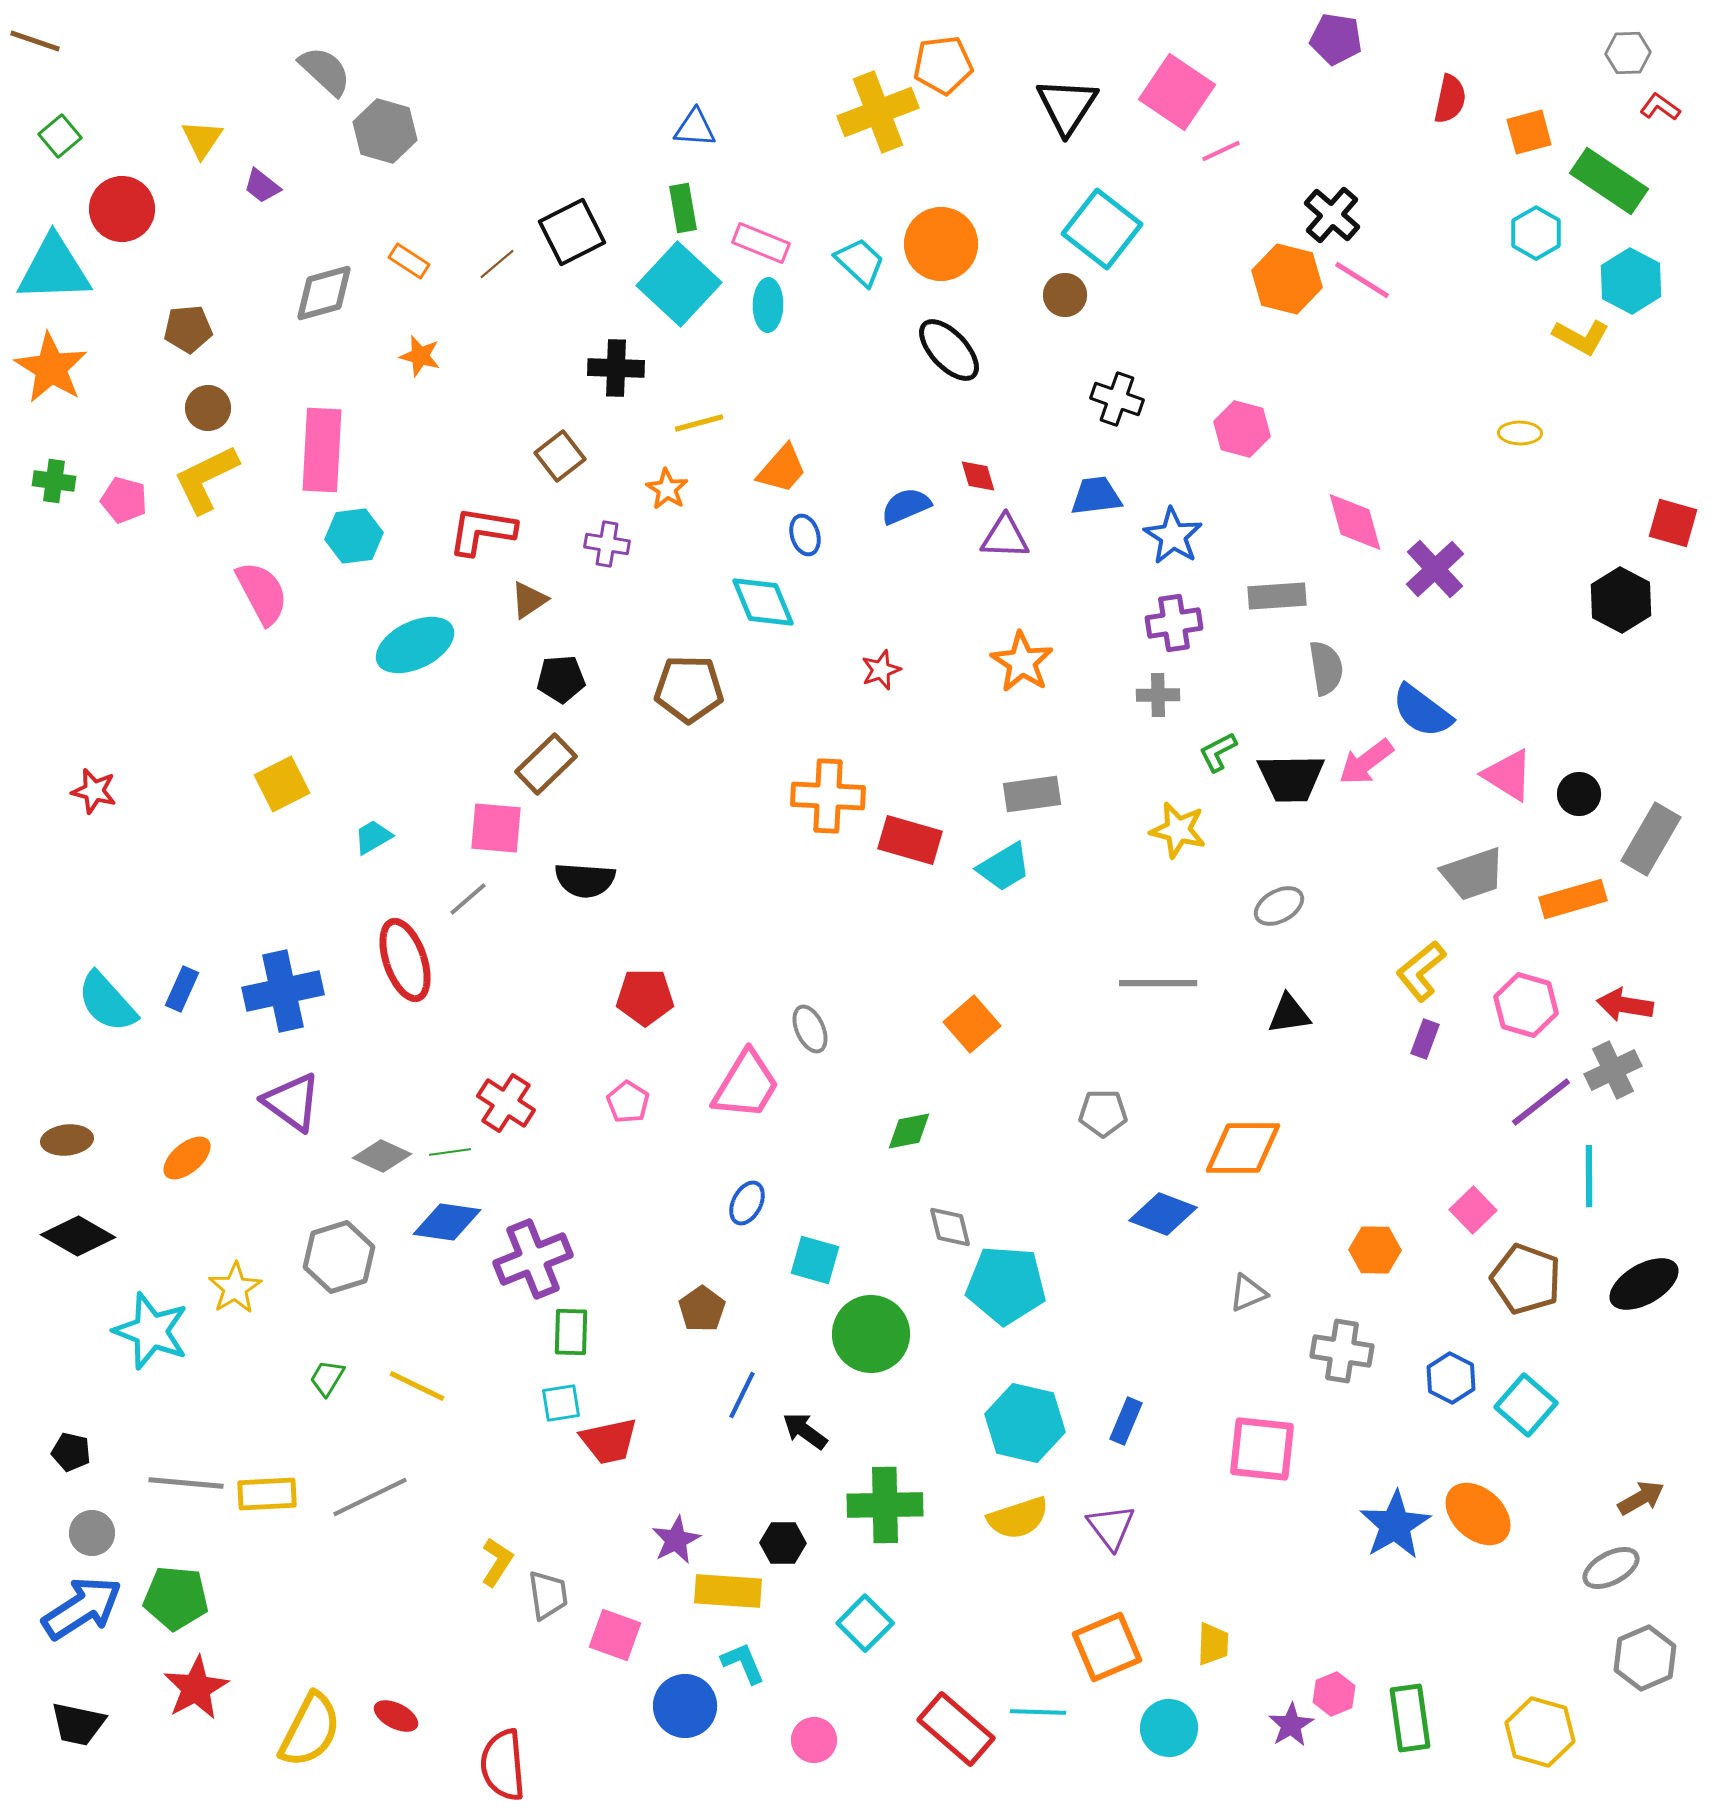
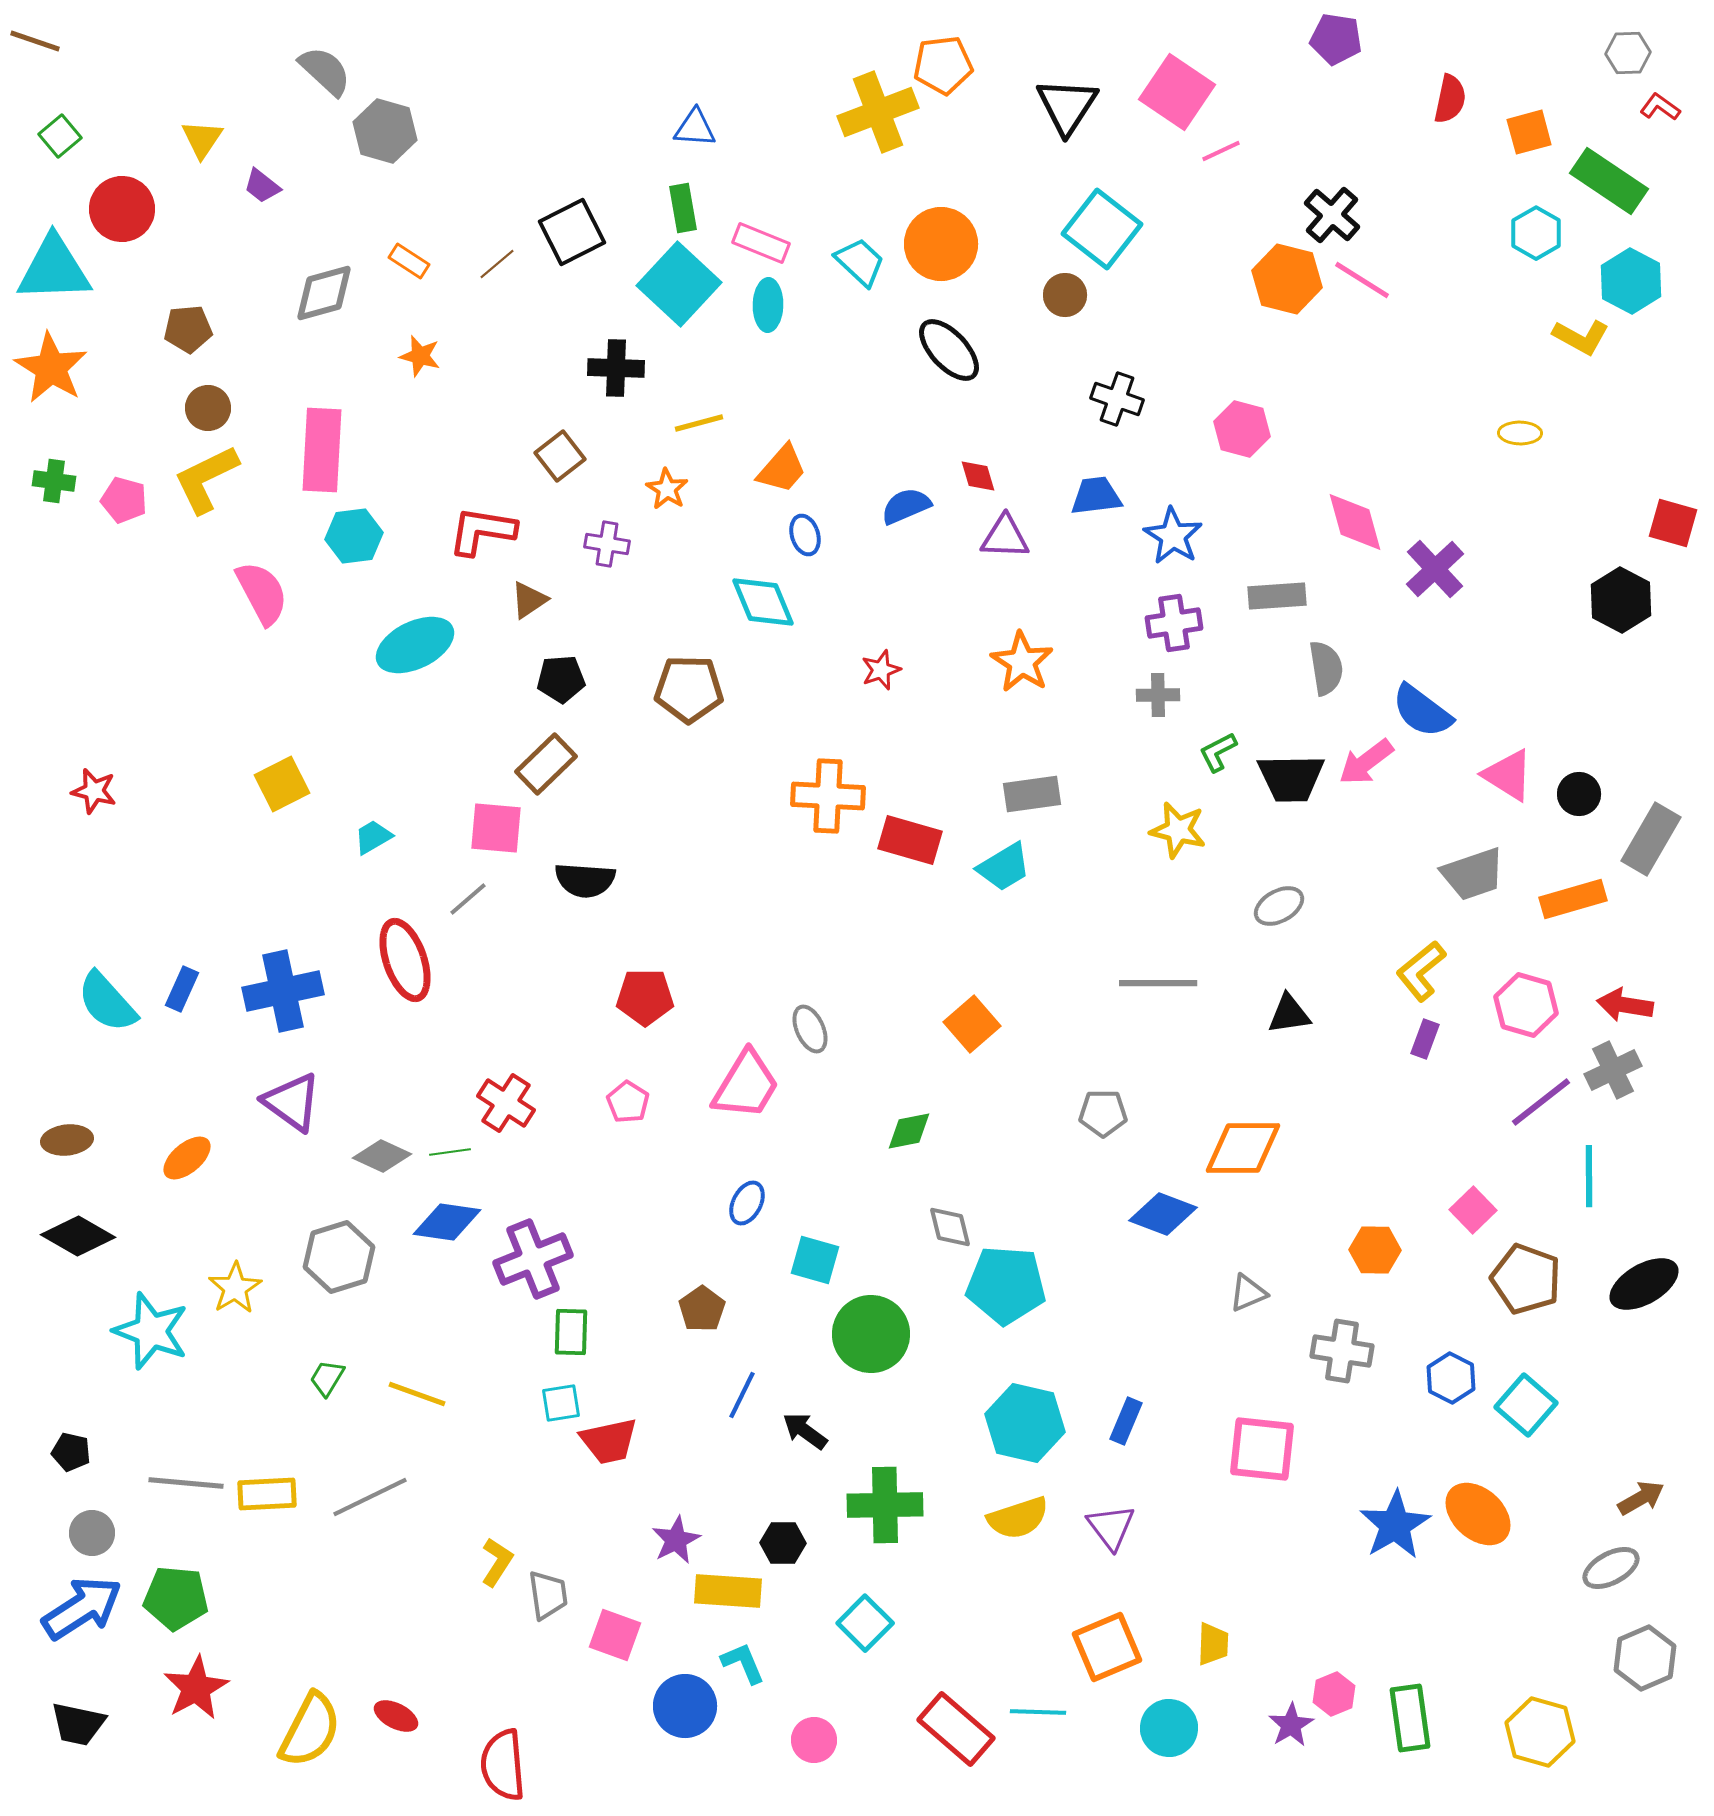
yellow line at (417, 1386): moved 8 px down; rotated 6 degrees counterclockwise
